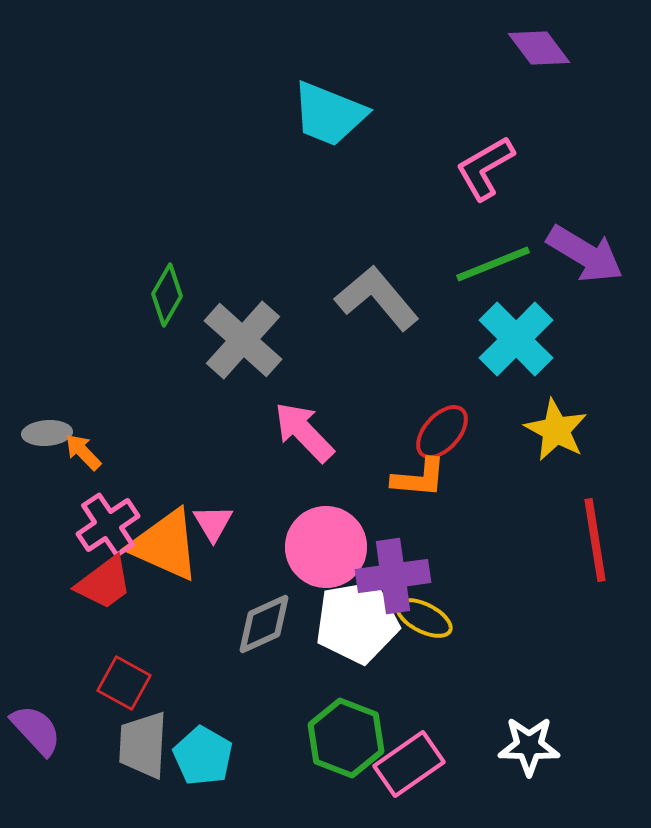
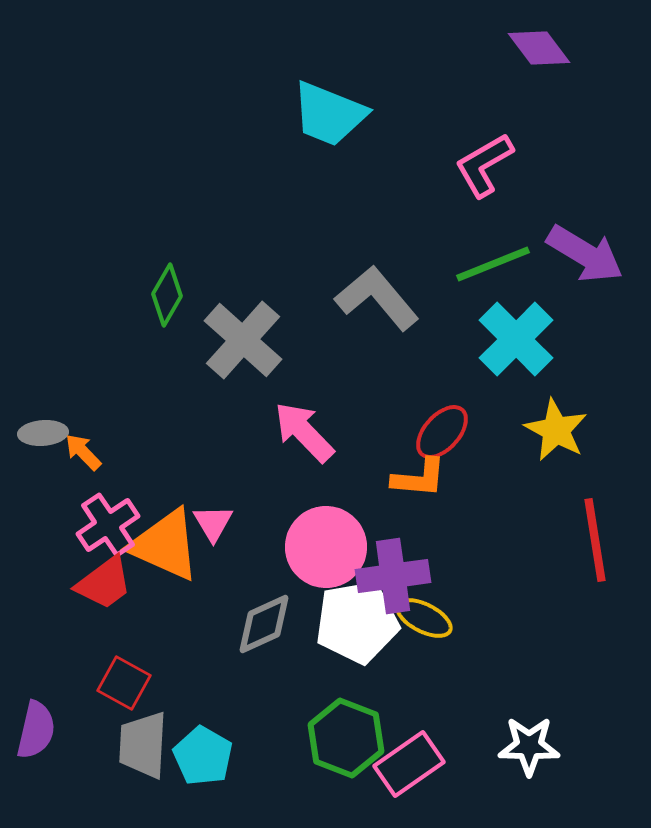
pink L-shape: moved 1 px left, 3 px up
gray ellipse: moved 4 px left
purple semicircle: rotated 56 degrees clockwise
